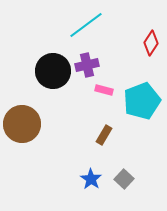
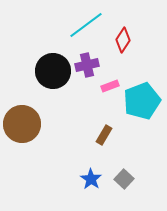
red diamond: moved 28 px left, 3 px up
pink rectangle: moved 6 px right, 4 px up; rotated 36 degrees counterclockwise
